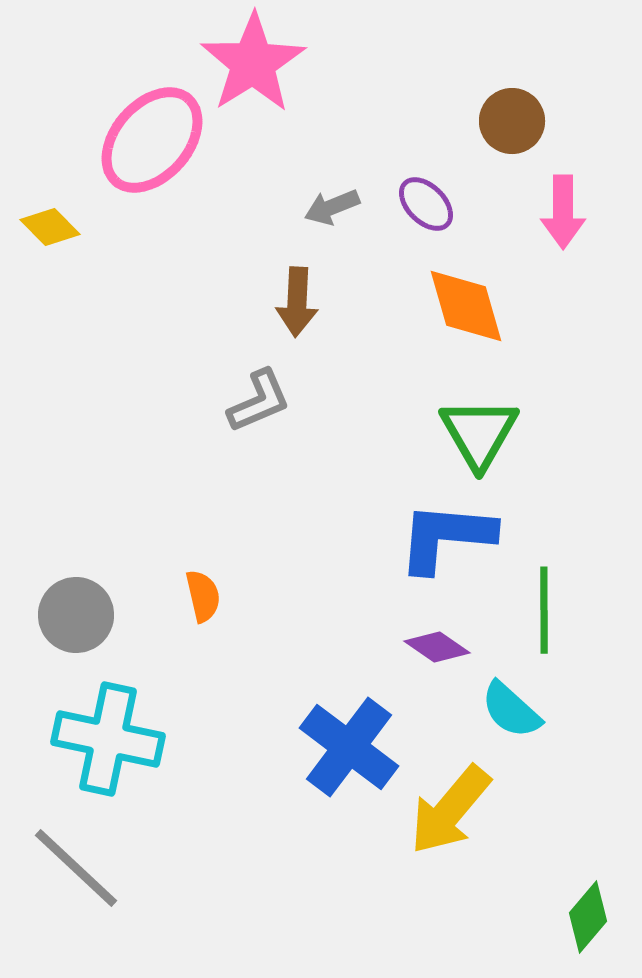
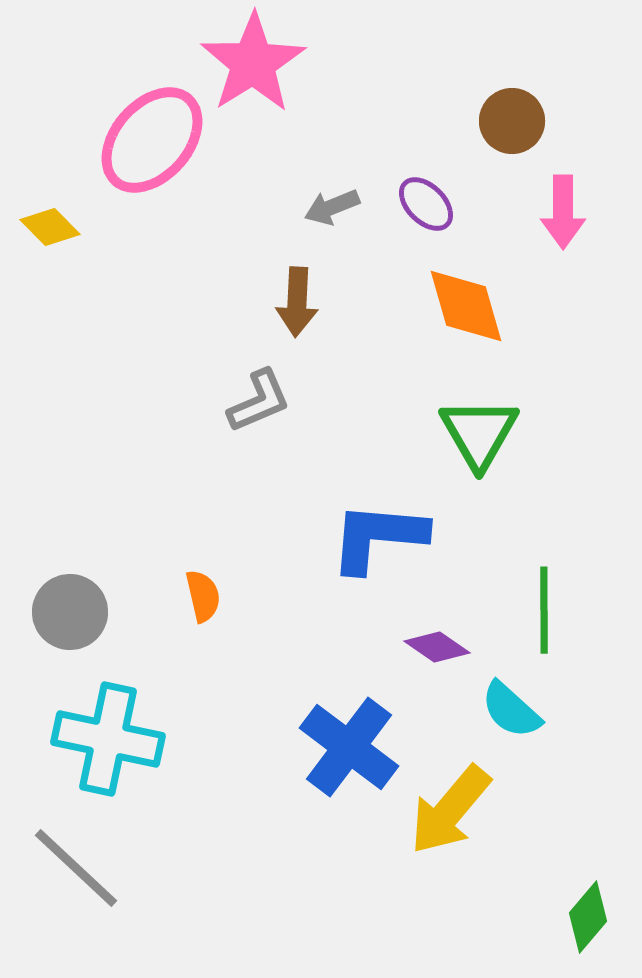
blue L-shape: moved 68 px left
gray circle: moved 6 px left, 3 px up
